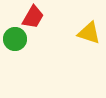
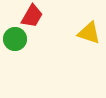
red trapezoid: moved 1 px left, 1 px up
